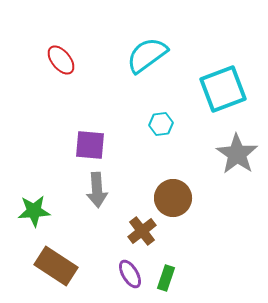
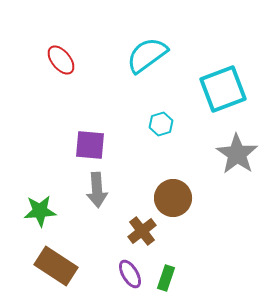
cyan hexagon: rotated 10 degrees counterclockwise
green star: moved 6 px right
